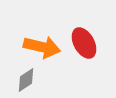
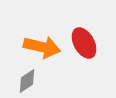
gray diamond: moved 1 px right, 1 px down
